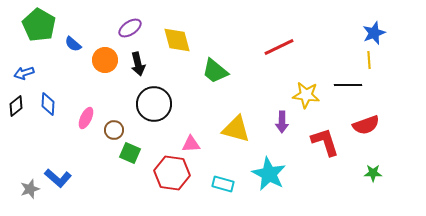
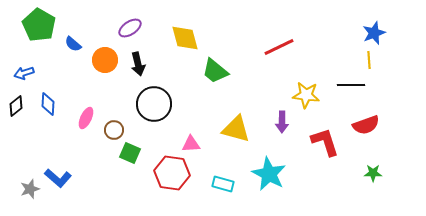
yellow diamond: moved 8 px right, 2 px up
black line: moved 3 px right
